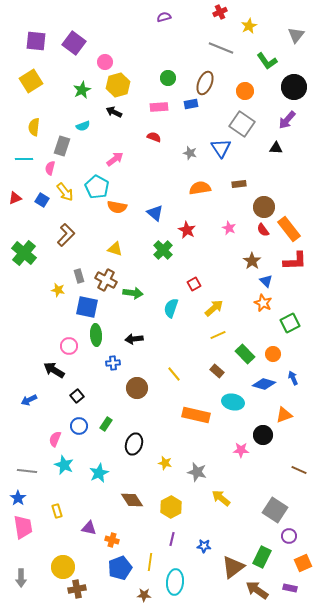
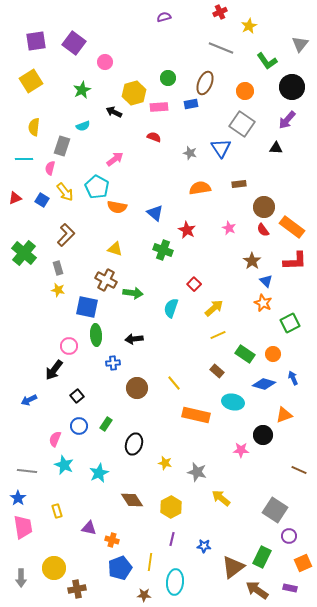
gray triangle at (296, 35): moved 4 px right, 9 px down
purple square at (36, 41): rotated 15 degrees counterclockwise
yellow hexagon at (118, 85): moved 16 px right, 8 px down
black circle at (294, 87): moved 2 px left
orange rectangle at (289, 229): moved 3 px right, 2 px up; rotated 15 degrees counterclockwise
green cross at (163, 250): rotated 24 degrees counterclockwise
gray rectangle at (79, 276): moved 21 px left, 8 px up
red square at (194, 284): rotated 16 degrees counterclockwise
green rectangle at (245, 354): rotated 12 degrees counterclockwise
black arrow at (54, 370): rotated 85 degrees counterclockwise
yellow line at (174, 374): moved 9 px down
yellow circle at (63, 567): moved 9 px left, 1 px down
